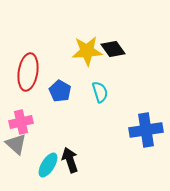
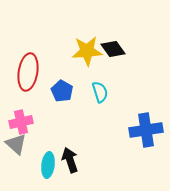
blue pentagon: moved 2 px right
cyan ellipse: rotated 25 degrees counterclockwise
